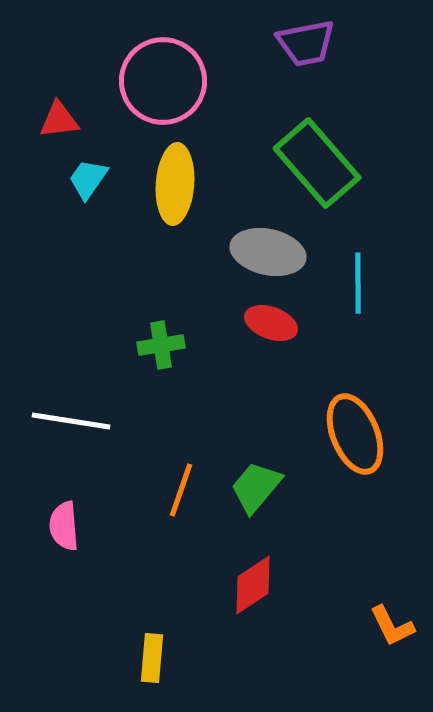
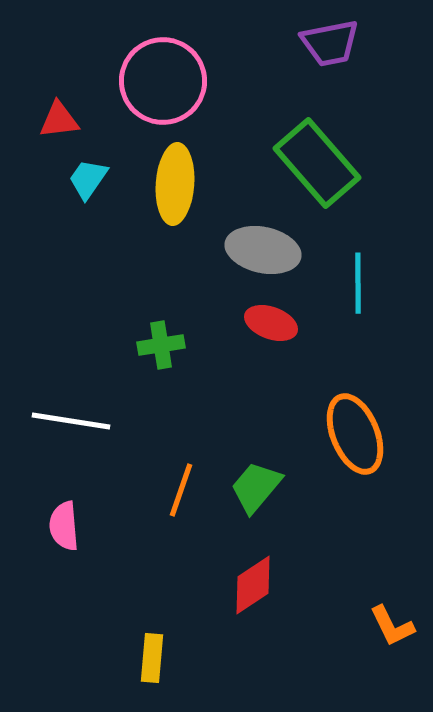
purple trapezoid: moved 24 px right
gray ellipse: moved 5 px left, 2 px up
